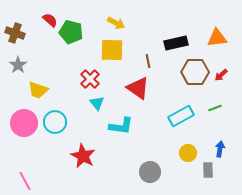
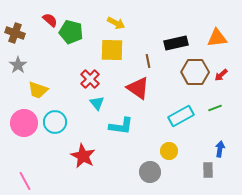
yellow circle: moved 19 px left, 2 px up
